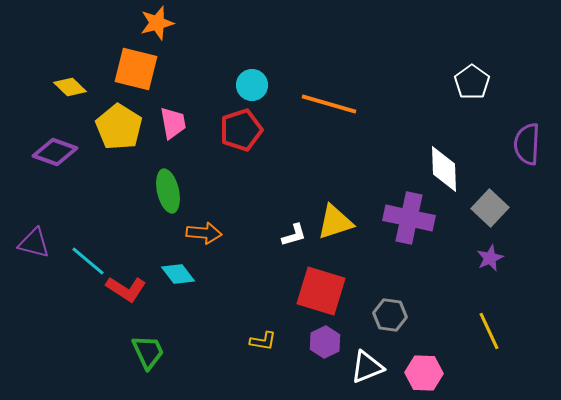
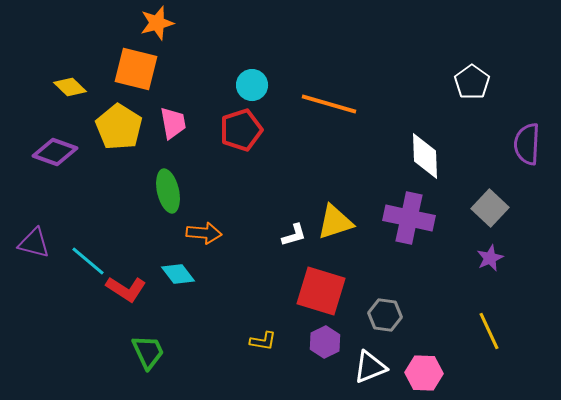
white diamond: moved 19 px left, 13 px up
gray hexagon: moved 5 px left
white triangle: moved 3 px right
